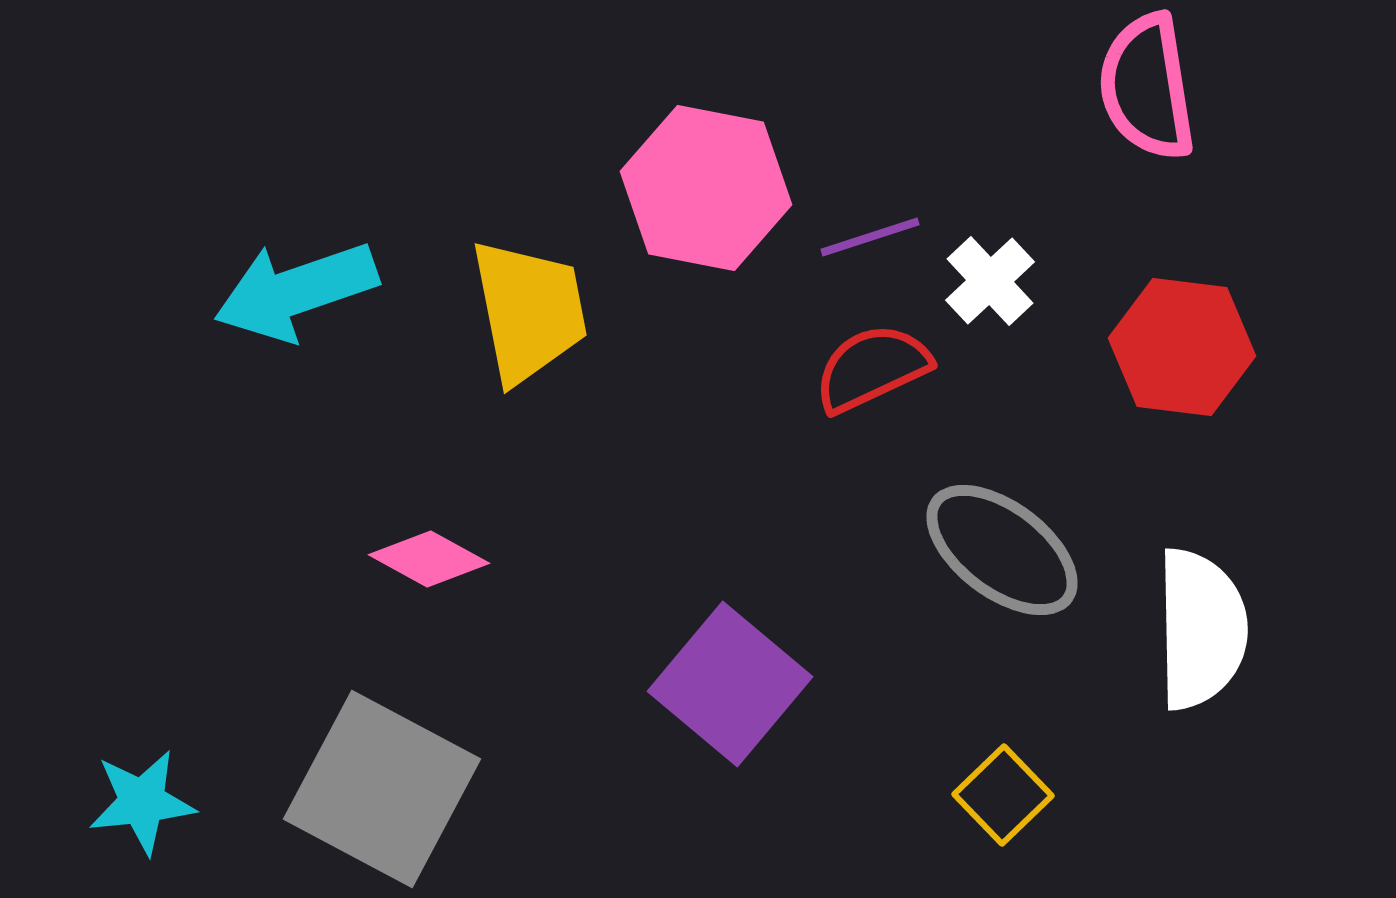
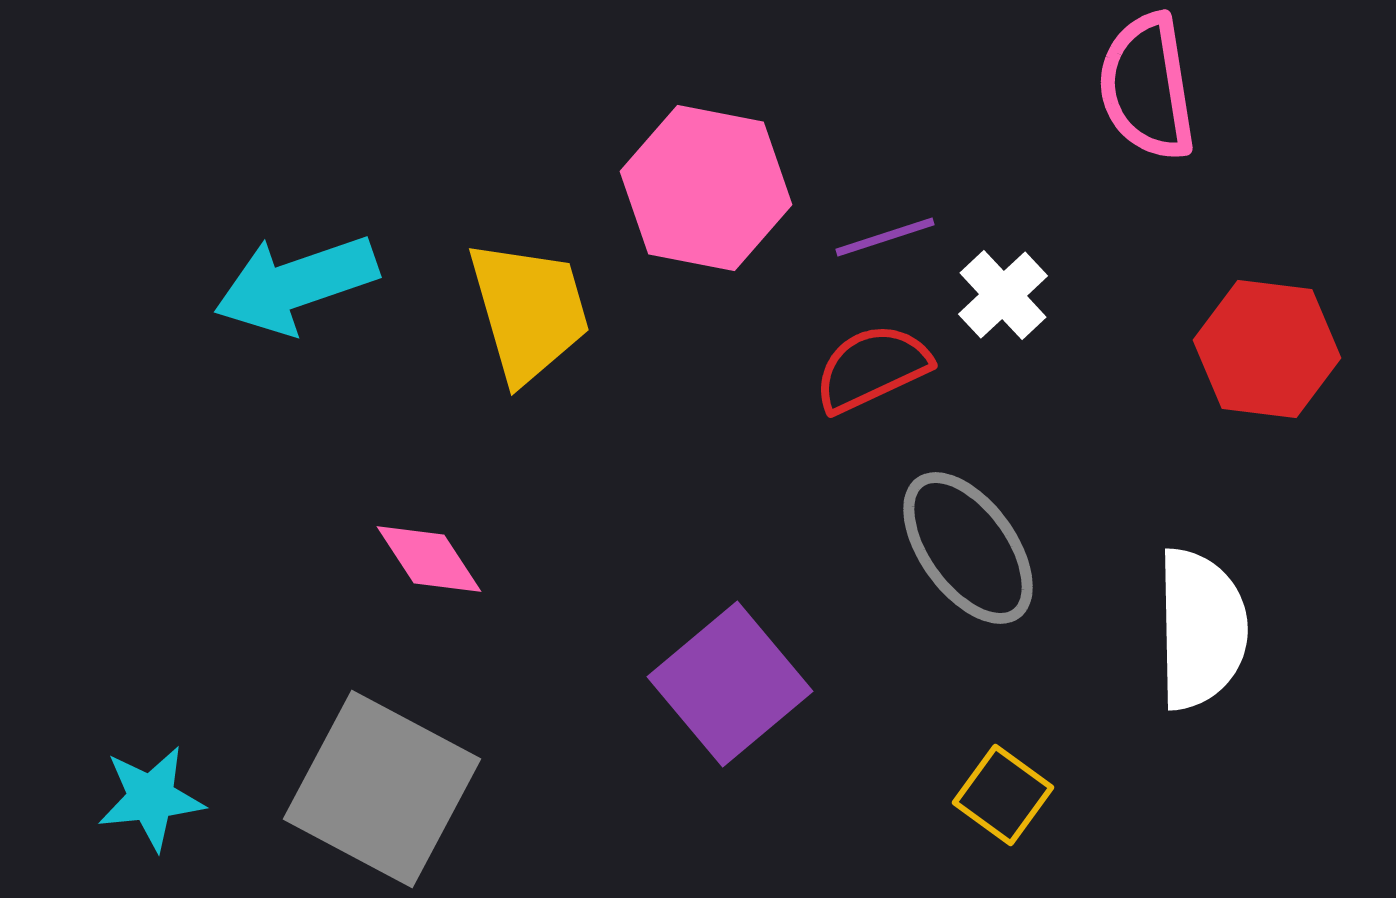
purple line: moved 15 px right
white cross: moved 13 px right, 14 px down
cyan arrow: moved 7 px up
yellow trapezoid: rotated 5 degrees counterclockwise
red hexagon: moved 85 px right, 2 px down
gray ellipse: moved 34 px left, 2 px up; rotated 17 degrees clockwise
pink diamond: rotated 28 degrees clockwise
purple square: rotated 10 degrees clockwise
yellow square: rotated 10 degrees counterclockwise
cyan star: moved 9 px right, 4 px up
